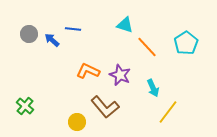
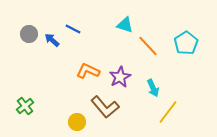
blue line: rotated 21 degrees clockwise
orange line: moved 1 px right, 1 px up
purple star: moved 2 px down; rotated 20 degrees clockwise
green cross: rotated 12 degrees clockwise
